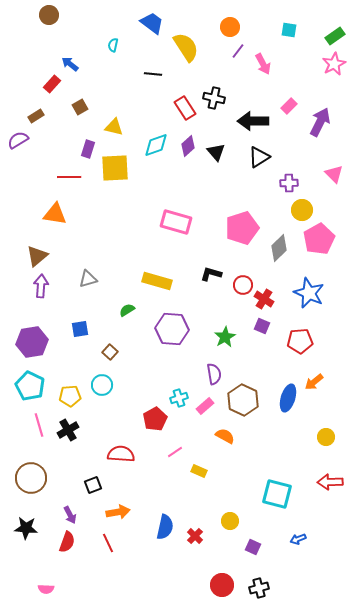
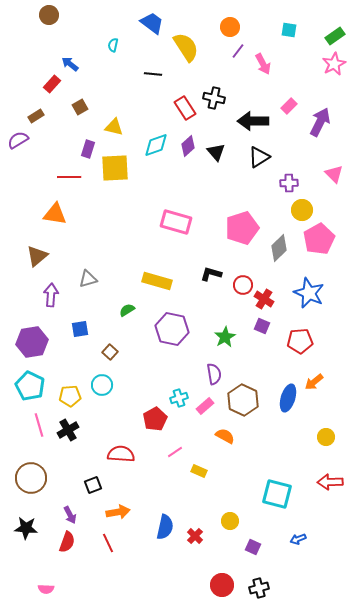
purple arrow at (41, 286): moved 10 px right, 9 px down
purple hexagon at (172, 329): rotated 8 degrees clockwise
